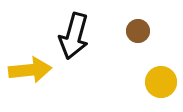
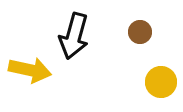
brown circle: moved 2 px right, 1 px down
yellow arrow: rotated 18 degrees clockwise
